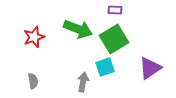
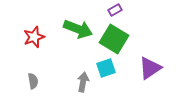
purple rectangle: rotated 32 degrees counterclockwise
green square: rotated 28 degrees counterclockwise
cyan square: moved 1 px right, 1 px down
